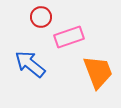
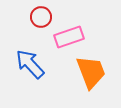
blue arrow: rotated 8 degrees clockwise
orange trapezoid: moved 7 px left
